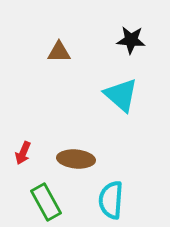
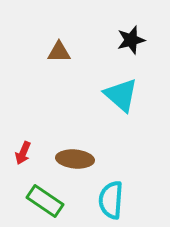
black star: rotated 20 degrees counterclockwise
brown ellipse: moved 1 px left
green rectangle: moved 1 px left, 1 px up; rotated 27 degrees counterclockwise
